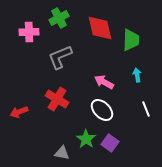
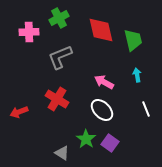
red diamond: moved 1 px right, 2 px down
green trapezoid: moved 2 px right; rotated 15 degrees counterclockwise
gray triangle: rotated 21 degrees clockwise
